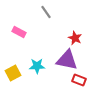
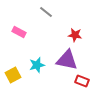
gray line: rotated 16 degrees counterclockwise
red star: moved 3 px up; rotated 16 degrees counterclockwise
cyan star: moved 1 px up; rotated 14 degrees counterclockwise
yellow square: moved 2 px down
red rectangle: moved 3 px right, 1 px down
